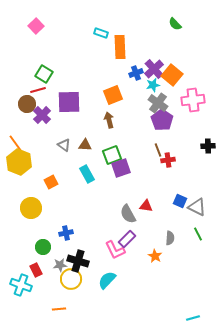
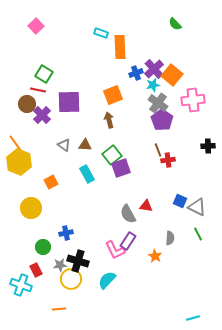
red line at (38, 90): rotated 28 degrees clockwise
green square at (112, 155): rotated 18 degrees counterclockwise
purple rectangle at (127, 239): moved 1 px right, 2 px down; rotated 12 degrees counterclockwise
